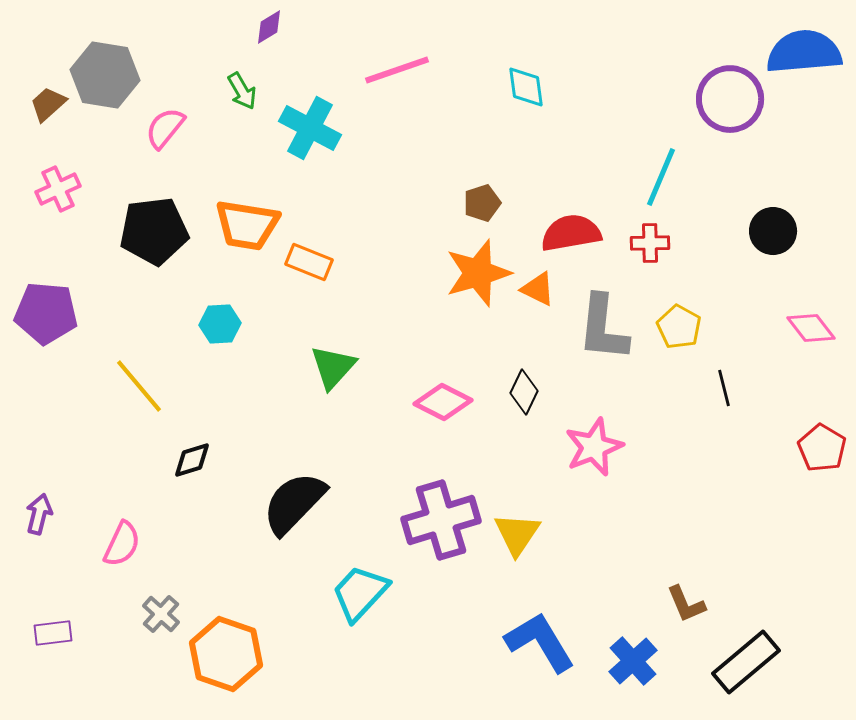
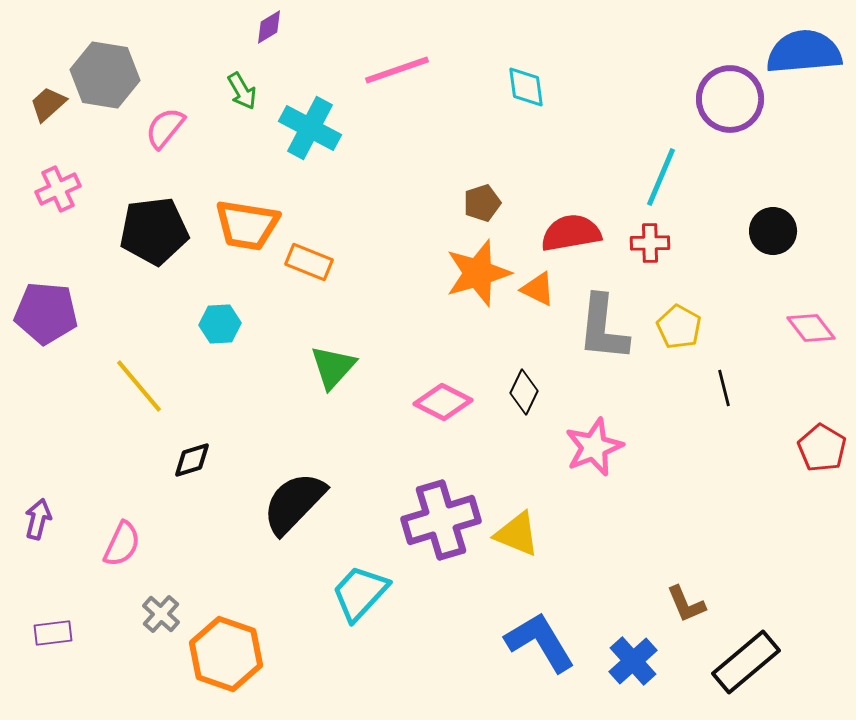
purple arrow at (39, 514): moved 1 px left, 5 px down
yellow triangle at (517, 534): rotated 42 degrees counterclockwise
